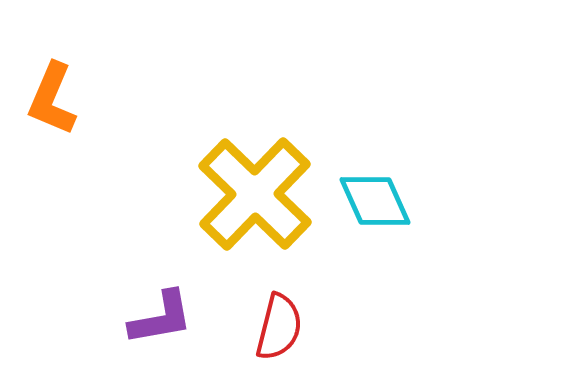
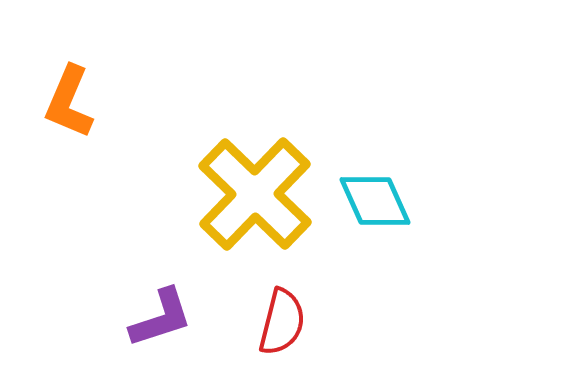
orange L-shape: moved 17 px right, 3 px down
purple L-shape: rotated 8 degrees counterclockwise
red semicircle: moved 3 px right, 5 px up
